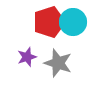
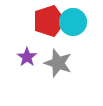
red pentagon: moved 1 px up
purple star: rotated 18 degrees counterclockwise
